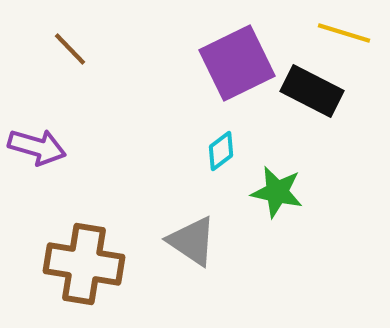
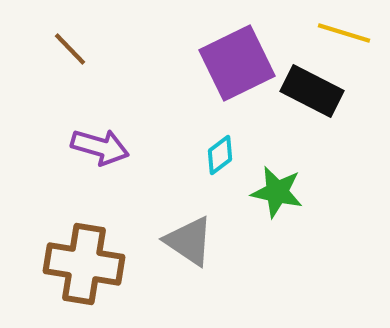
purple arrow: moved 63 px right
cyan diamond: moved 1 px left, 4 px down
gray triangle: moved 3 px left
